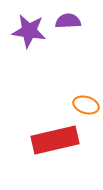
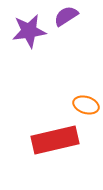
purple semicircle: moved 2 px left, 5 px up; rotated 30 degrees counterclockwise
purple star: rotated 16 degrees counterclockwise
